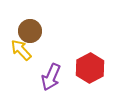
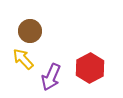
yellow arrow: moved 2 px right, 9 px down
